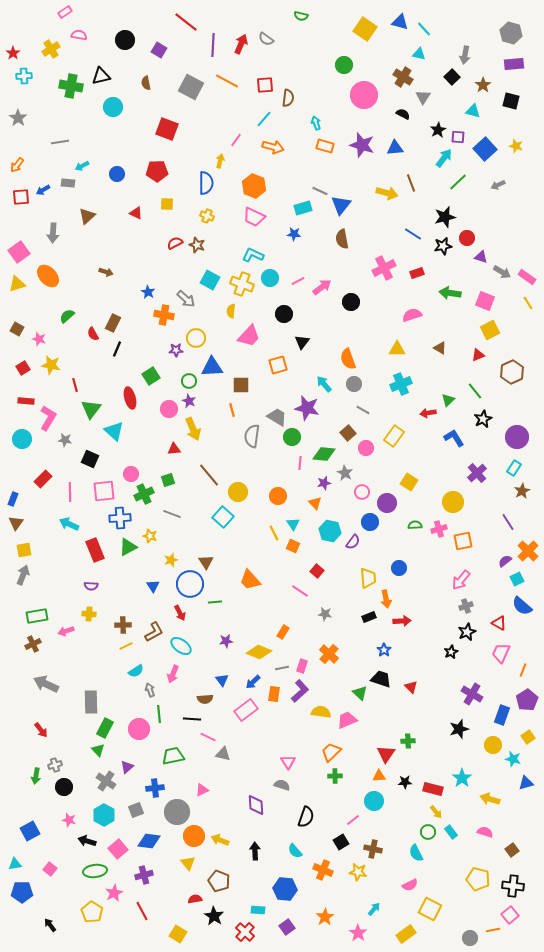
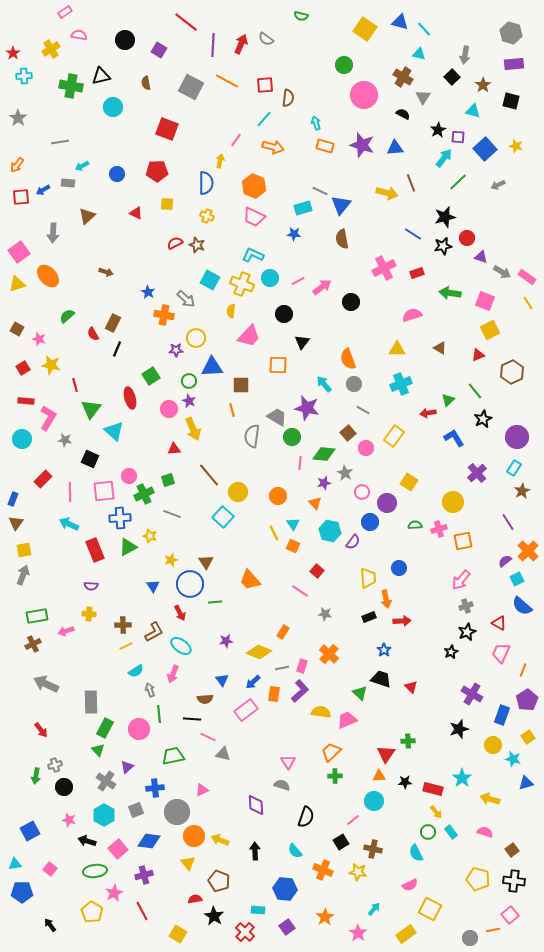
orange square at (278, 365): rotated 18 degrees clockwise
pink circle at (131, 474): moved 2 px left, 2 px down
black cross at (513, 886): moved 1 px right, 5 px up
